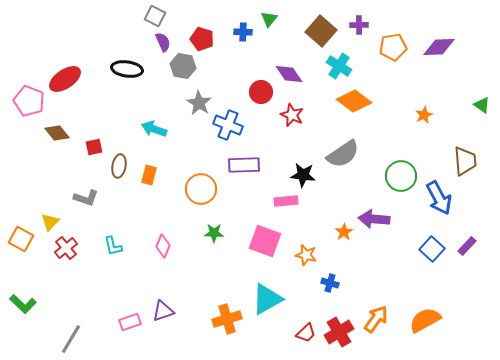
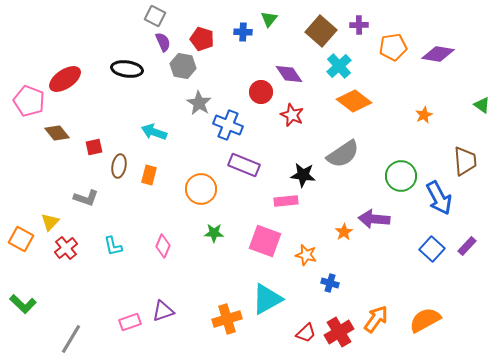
purple diamond at (439, 47): moved 1 px left, 7 px down; rotated 12 degrees clockwise
cyan cross at (339, 66): rotated 15 degrees clockwise
cyan arrow at (154, 129): moved 3 px down
purple rectangle at (244, 165): rotated 24 degrees clockwise
